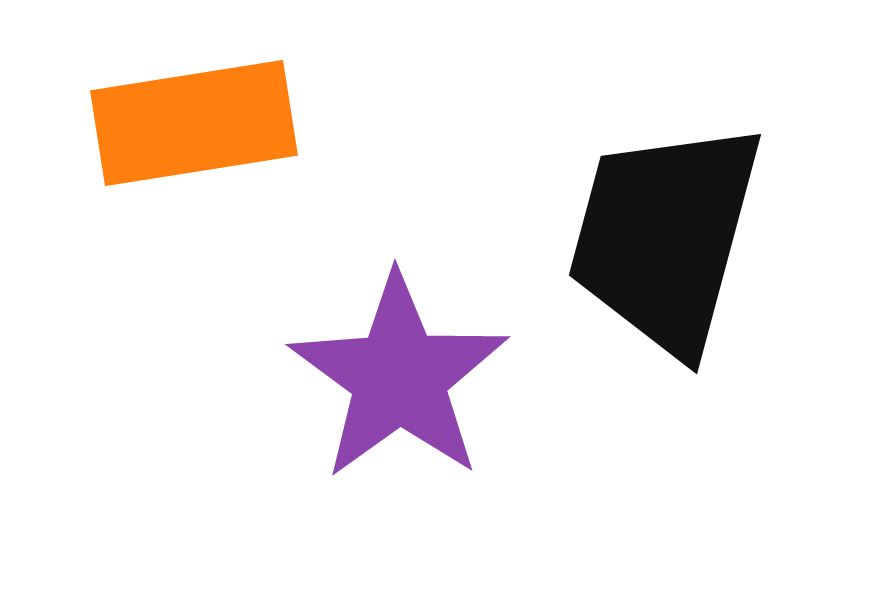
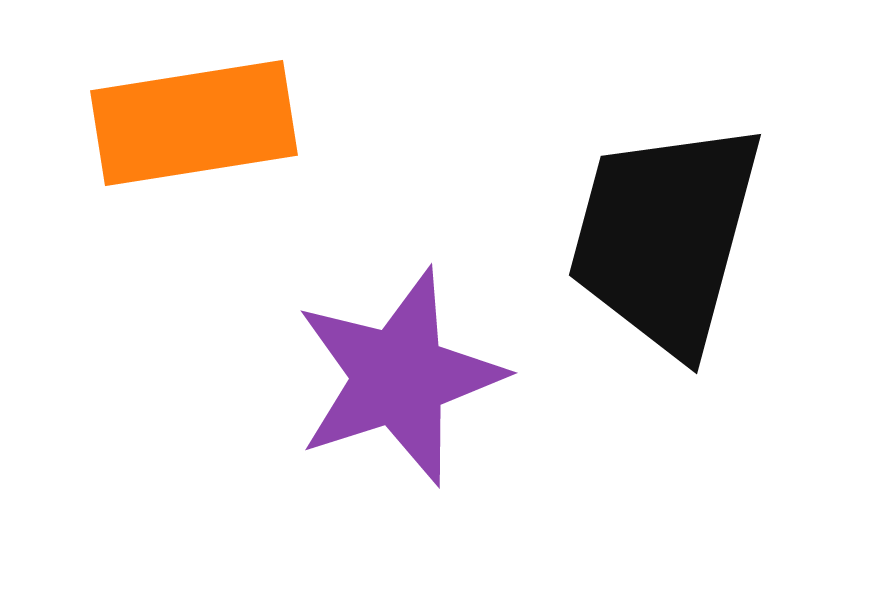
purple star: rotated 18 degrees clockwise
